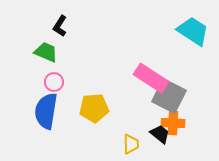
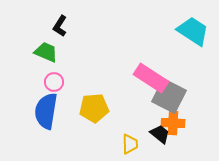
yellow trapezoid: moved 1 px left
